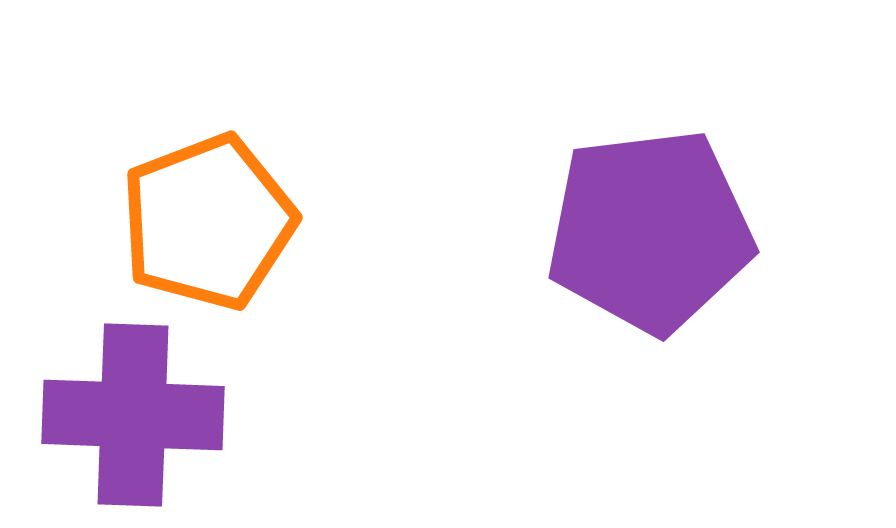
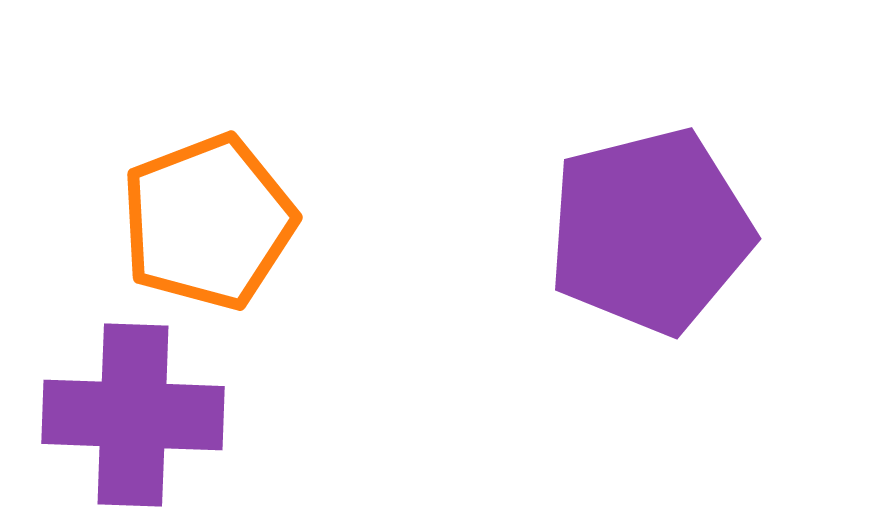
purple pentagon: rotated 7 degrees counterclockwise
